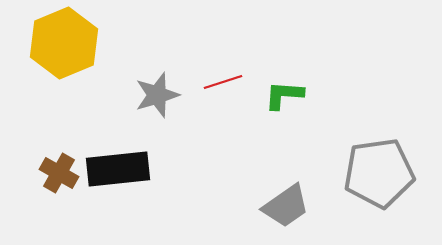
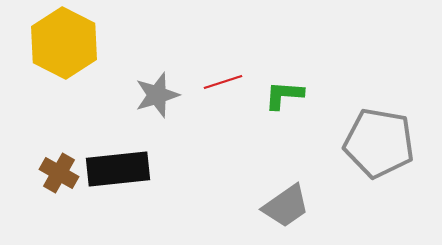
yellow hexagon: rotated 10 degrees counterclockwise
gray pentagon: moved 30 px up; rotated 18 degrees clockwise
